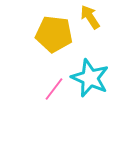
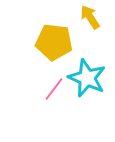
yellow pentagon: moved 8 px down
cyan star: moved 3 px left
